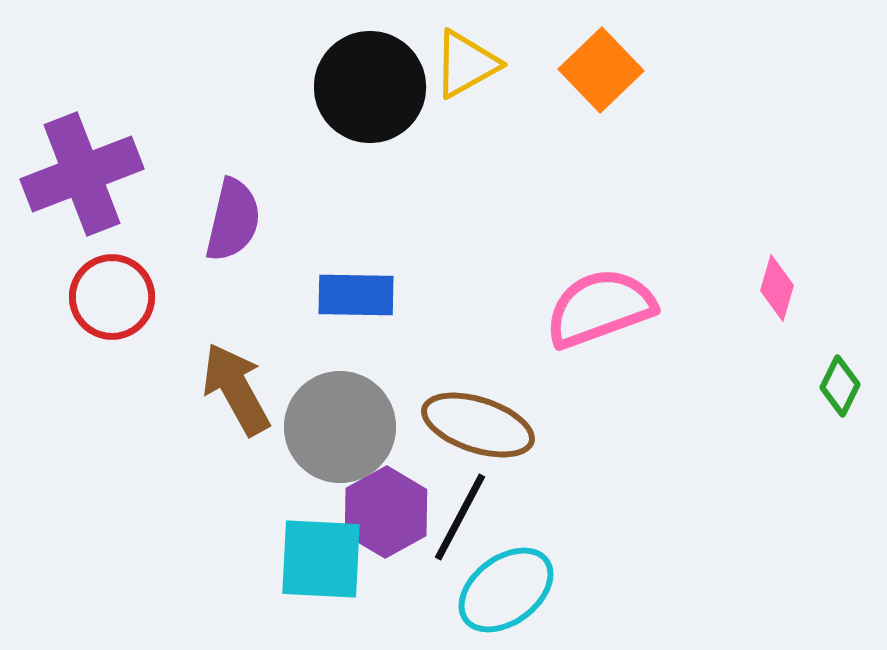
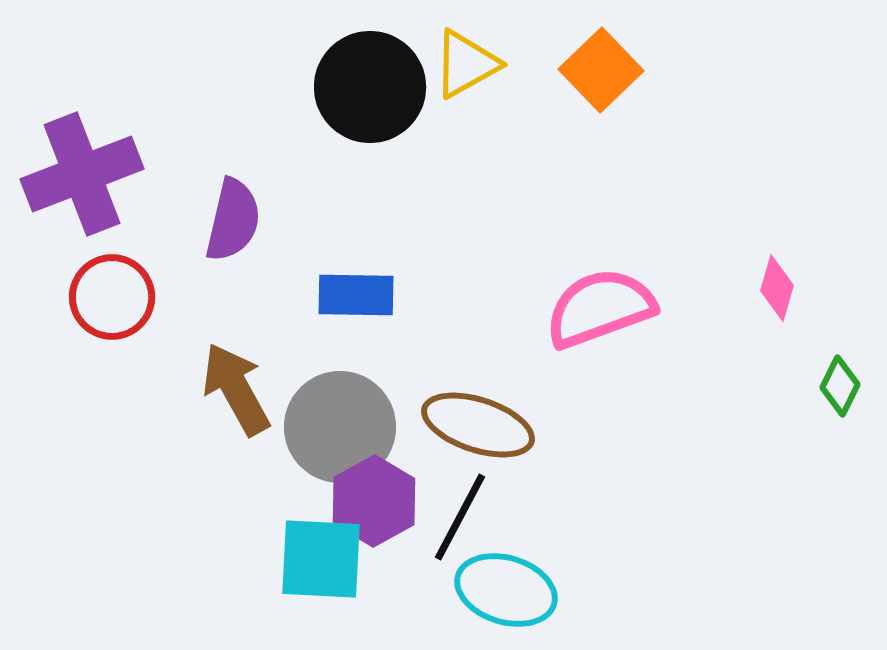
purple hexagon: moved 12 px left, 11 px up
cyan ellipse: rotated 54 degrees clockwise
